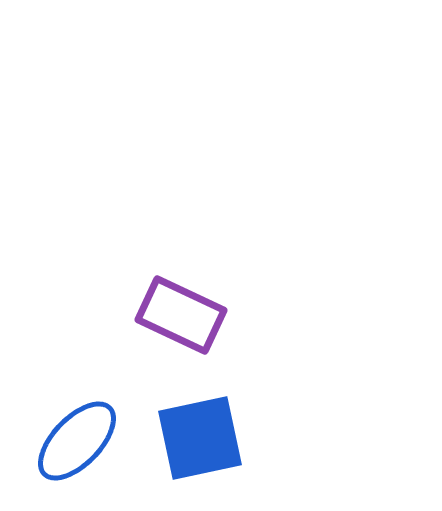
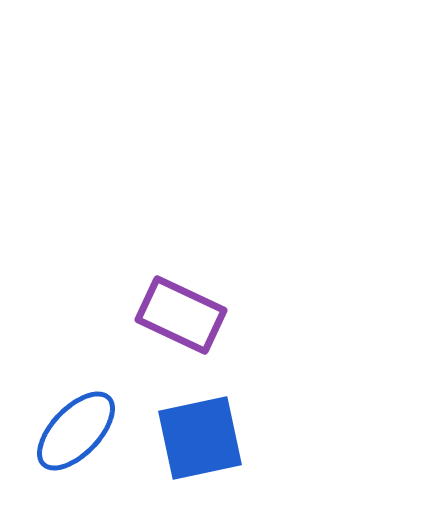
blue ellipse: moved 1 px left, 10 px up
